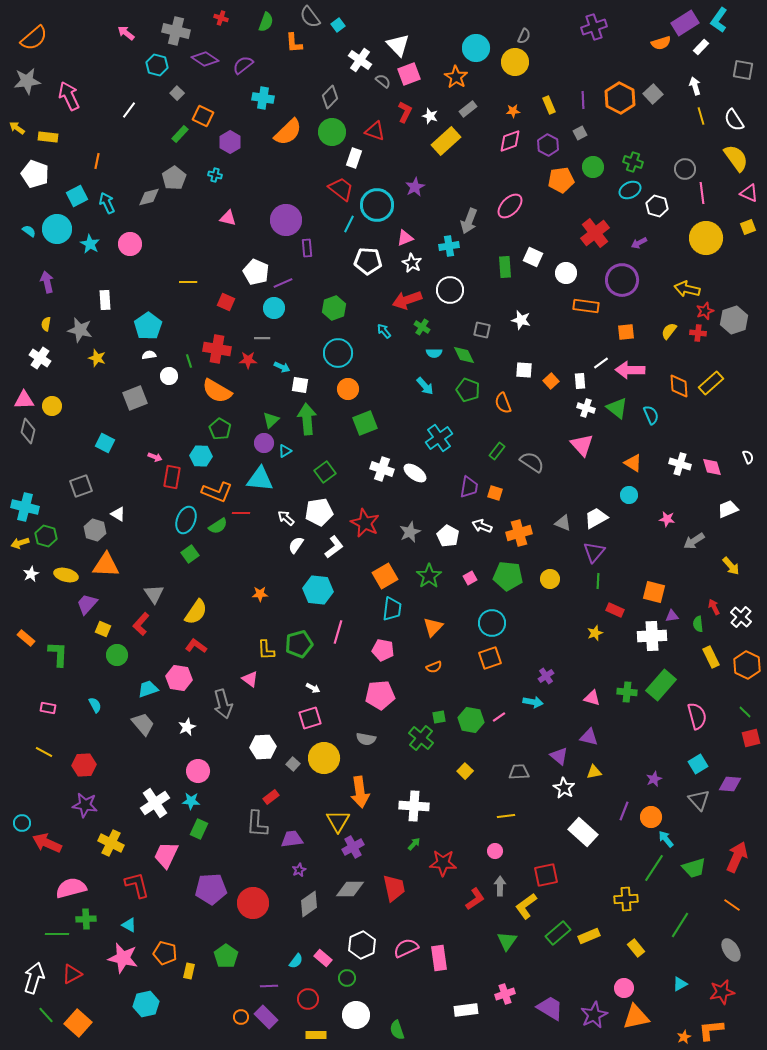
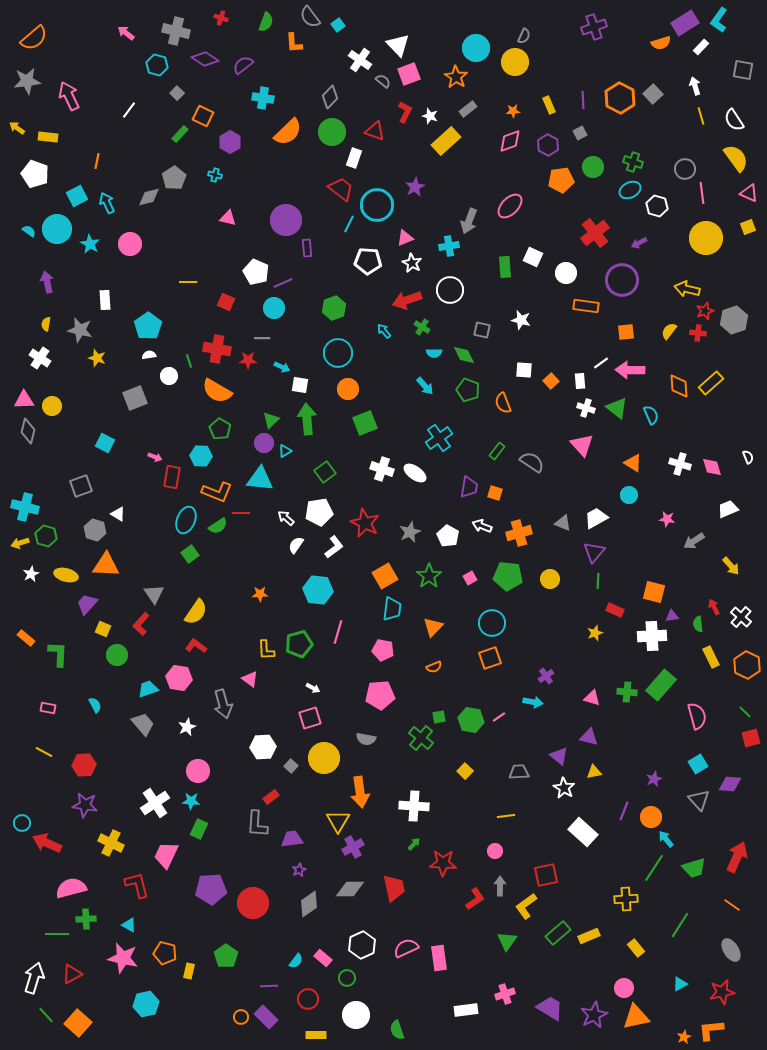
gray square at (293, 764): moved 2 px left, 2 px down
